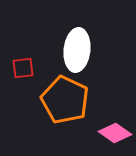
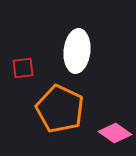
white ellipse: moved 1 px down
orange pentagon: moved 5 px left, 9 px down
